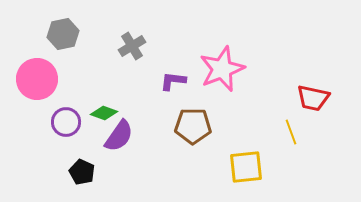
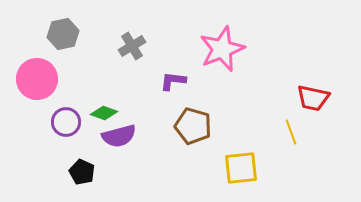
pink star: moved 20 px up
brown pentagon: rotated 15 degrees clockwise
purple semicircle: rotated 40 degrees clockwise
yellow square: moved 5 px left, 1 px down
